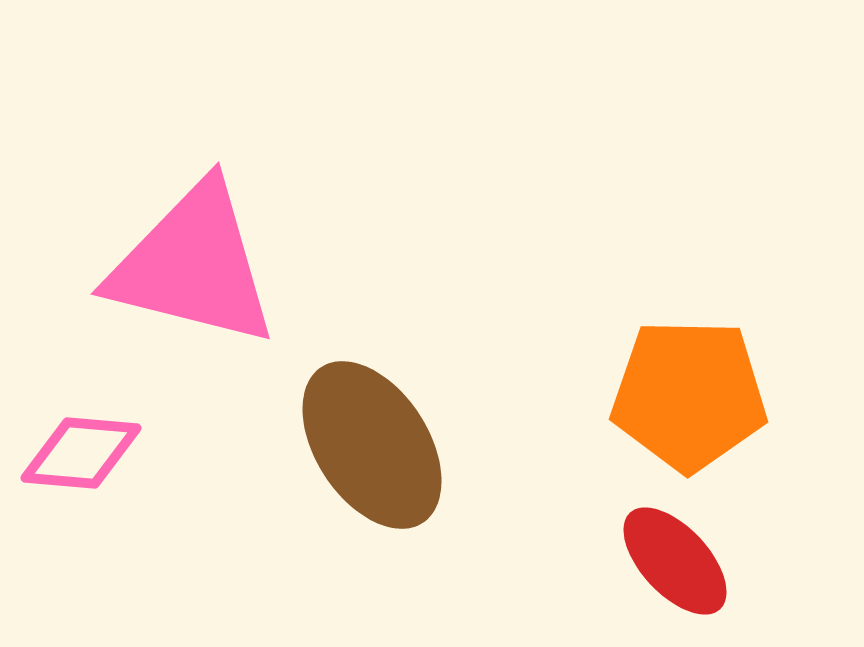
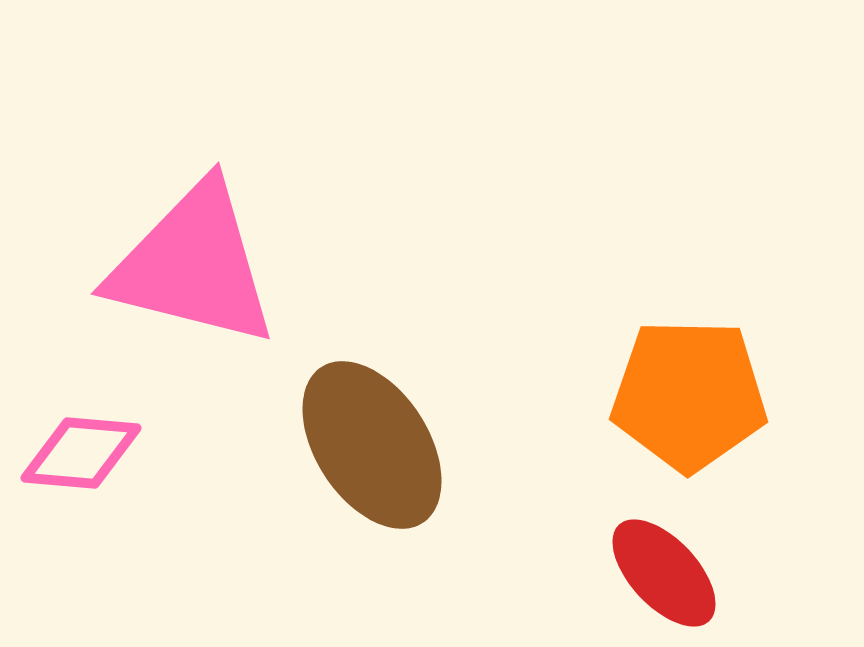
red ellipse: moved 11 px left, 12 px down
